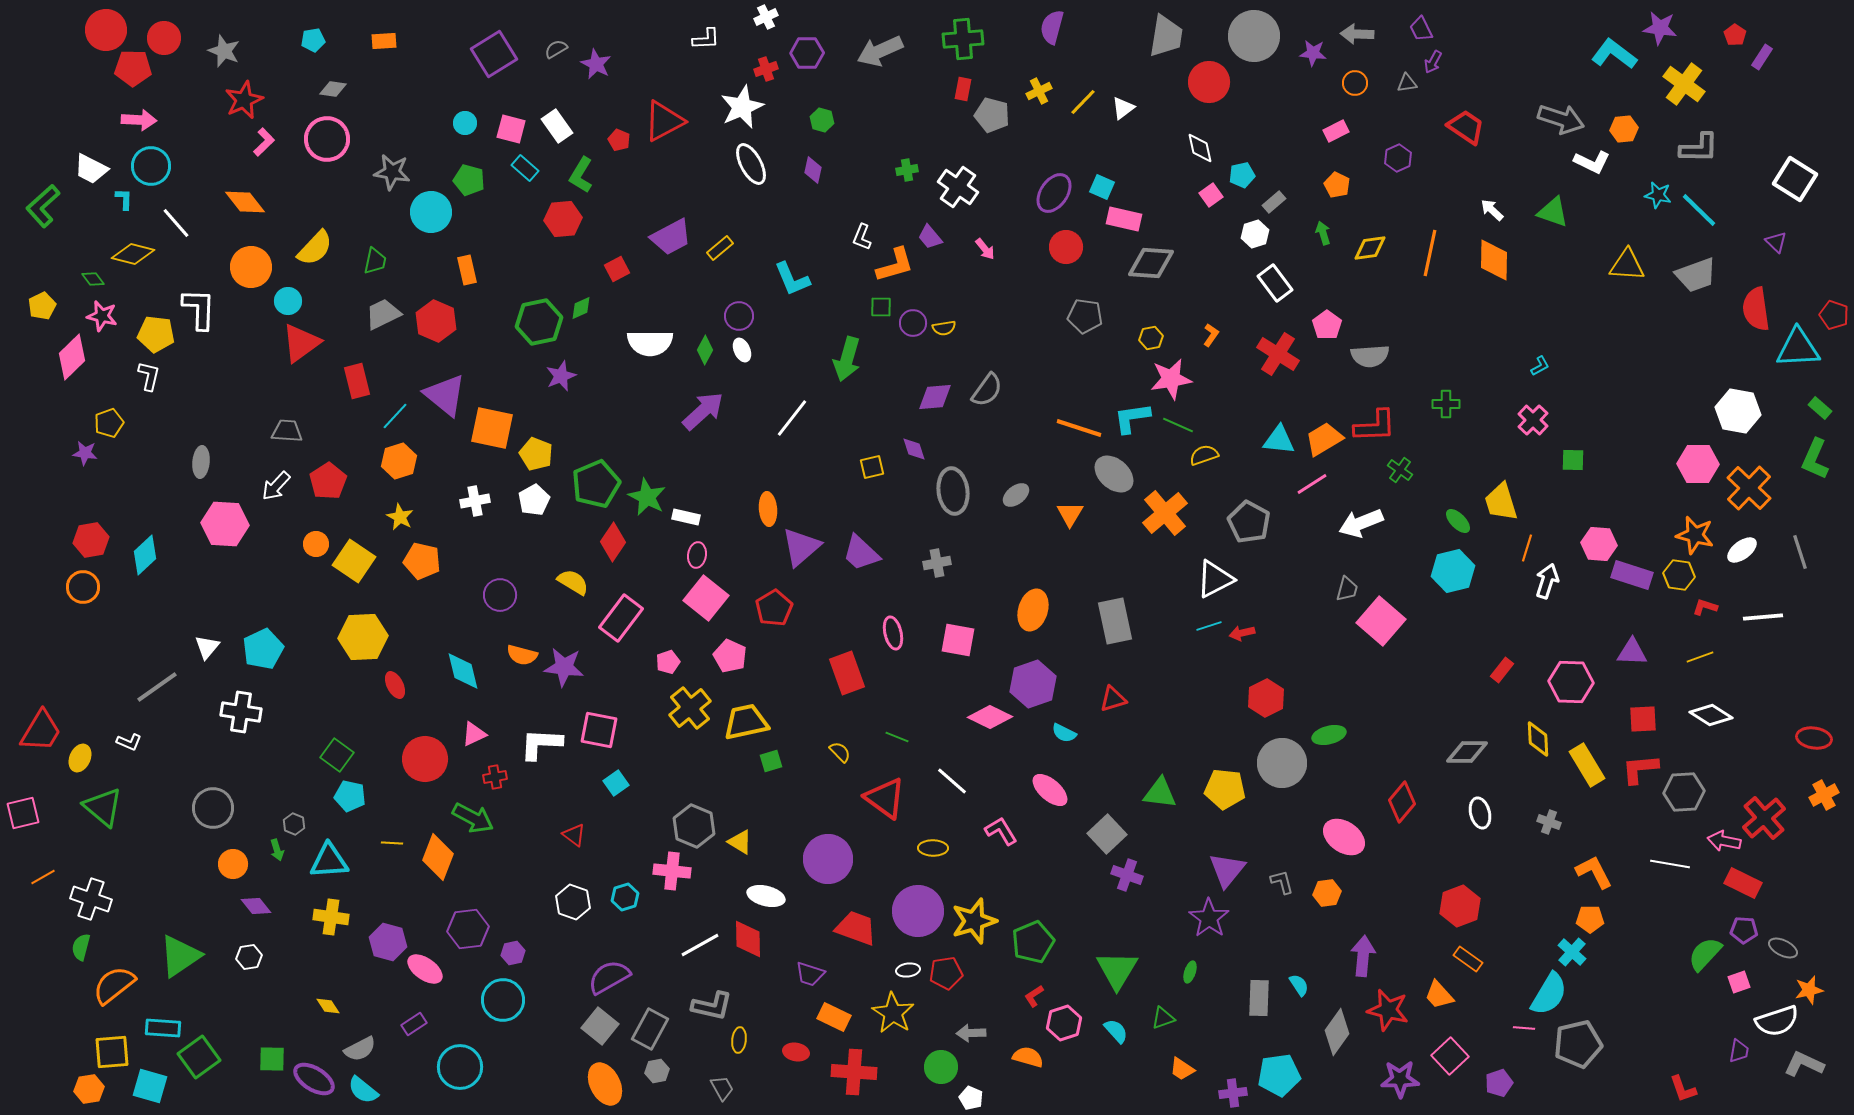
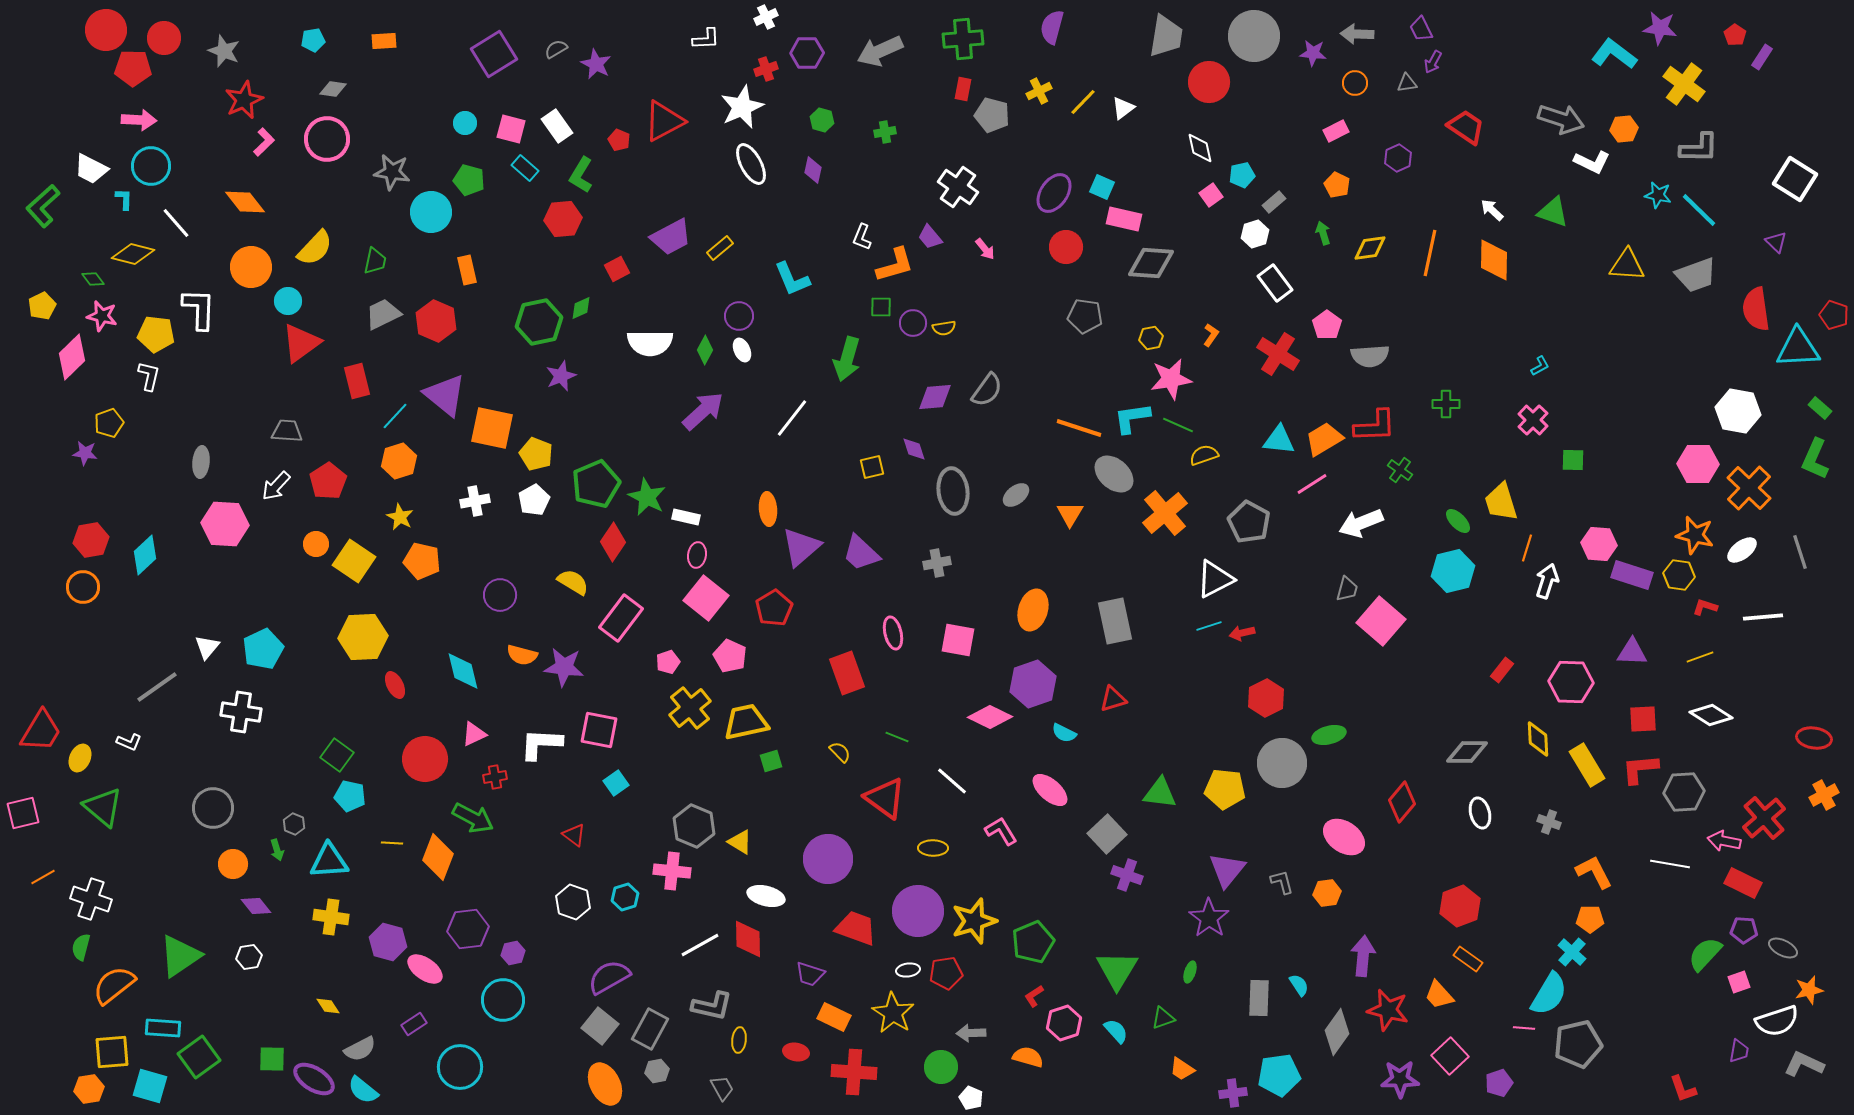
green cross at (907, 170): moved 22 px left, 38 px up
